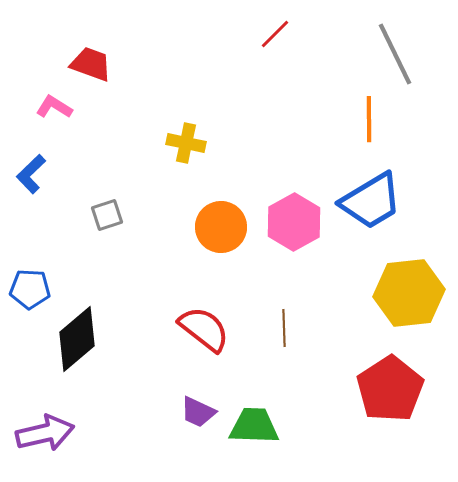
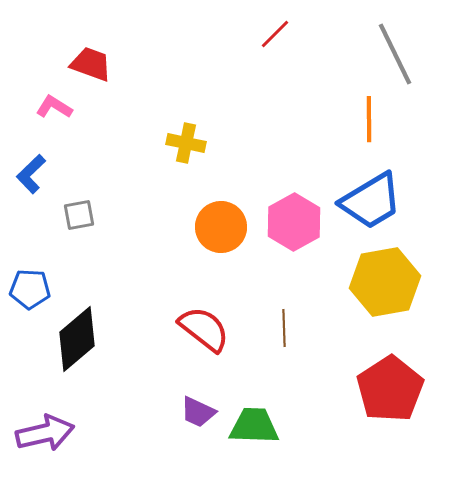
gray square: moved 28 px left; rotated 8 degrees clockwise
yellow hexagon: moved 24 px left, 11 px up; rotated 4 degrees counterclockwise
